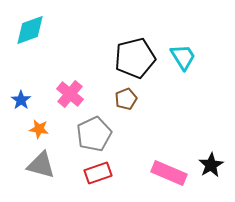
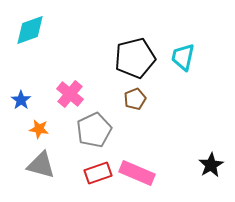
cyan trapezoid: rotated 136 degrees counterclockwise
brown pentagon: moved 9 px right
gray pentagon: moved 4 px up
pink rectangle: moved 32 px left
